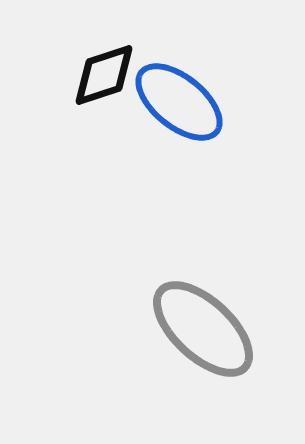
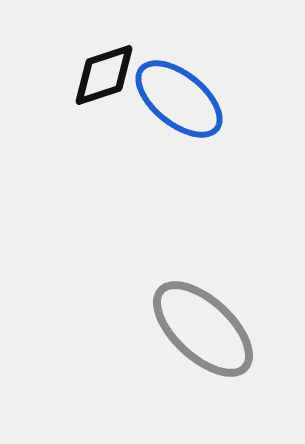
blue ellipse: moved 3 px up
